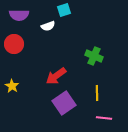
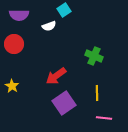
cyan square: rotated 16 degrees counterclockwise
white semicircle: moved 1 px right
